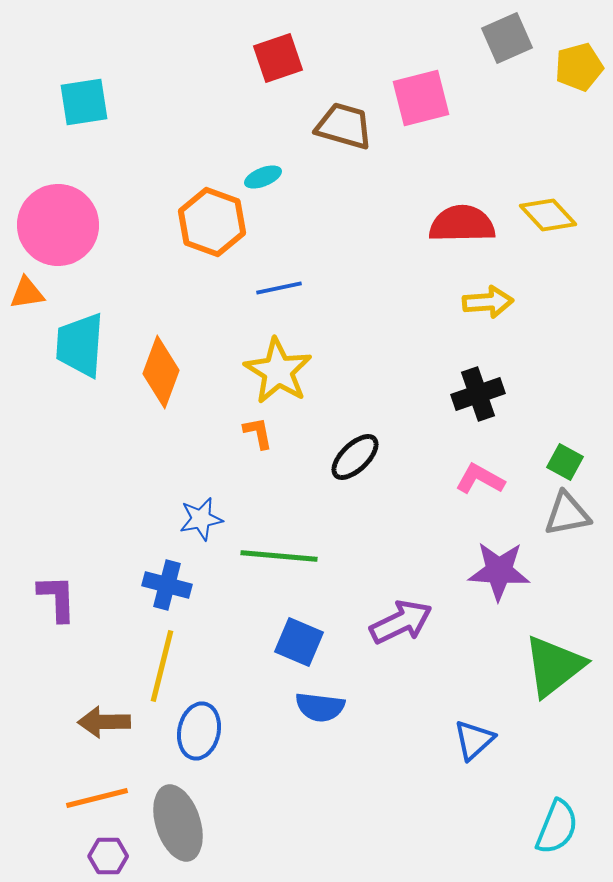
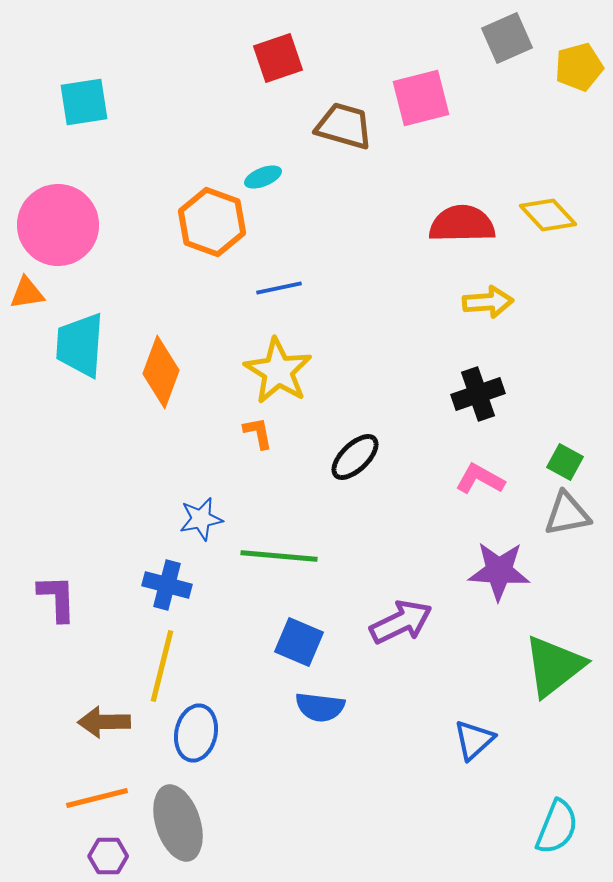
blue ellipse: moved 3 px left, 2 px down
